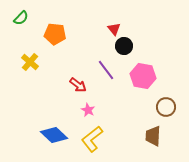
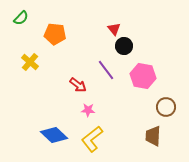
pink star: rotated 24 degrees counterclockwise
